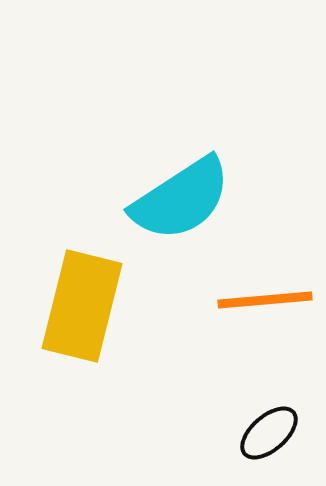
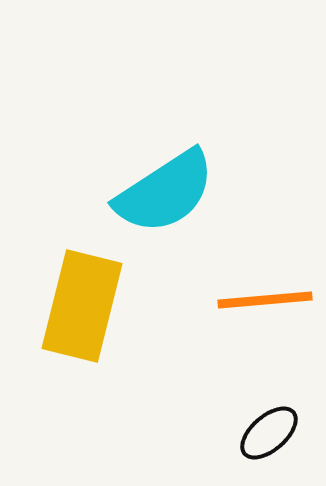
cyan semicircle: moved 16 px left, 7 px up
